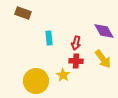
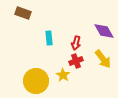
red cross: rotated 24 degrees counterclockwise
